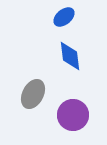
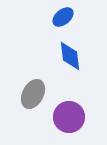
blue ellipse: moved 1 px left
purple circle: moved 4 px left, 2 px down
